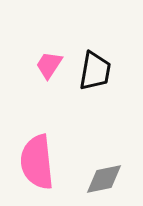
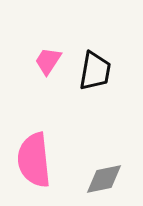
pink trapezoid: moved 1 px left, 4 px up
pink semicircle: moved 3 px left, 2 px up
